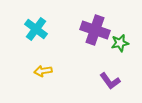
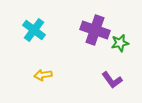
cyan cross: moved 2 px left, 1 px down
yellow arrow: moved 4 px down
purple L-shape: moved 2 px right, 1 px up
